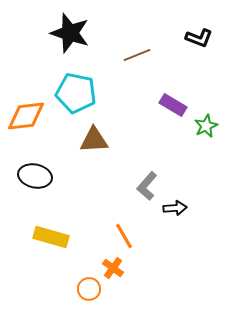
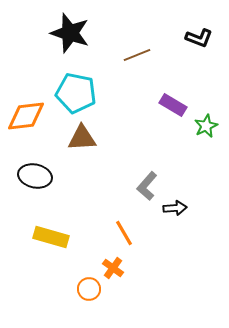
brown triangle: moved 12 px left, 2 px up
orange line: moved 3 px up
